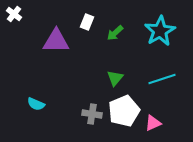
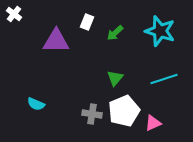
cyan star: rotated 24 degrees counterclockwise
cyan line: moved 2 px right
